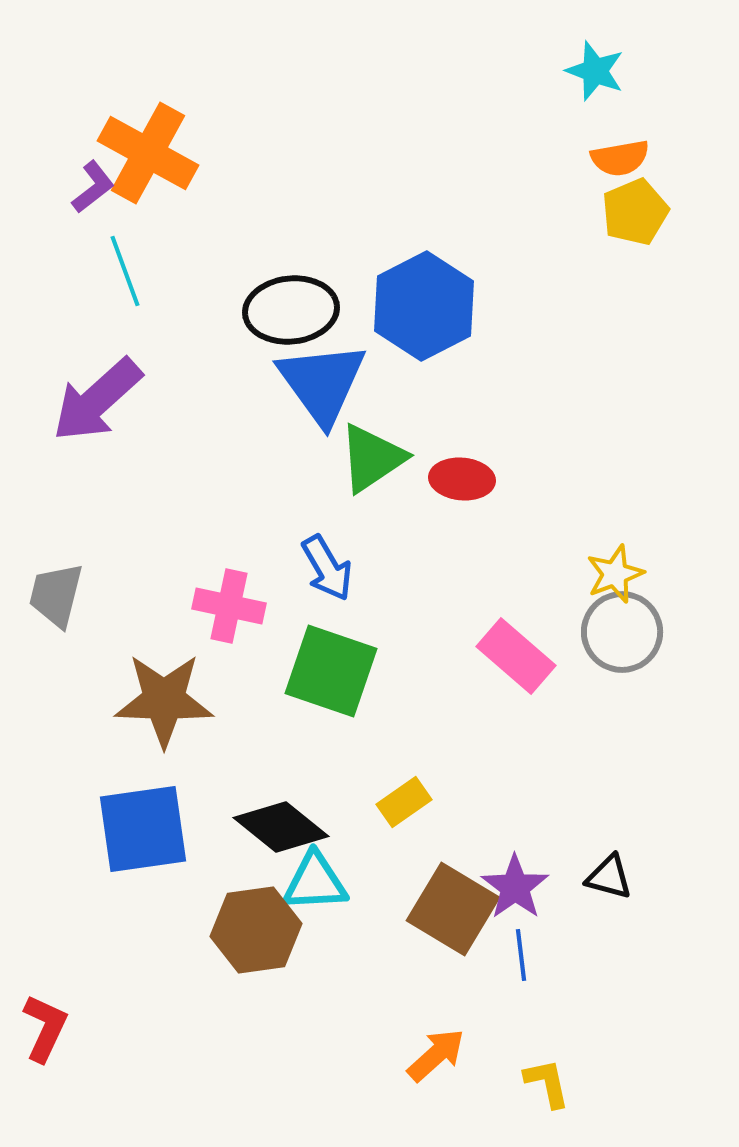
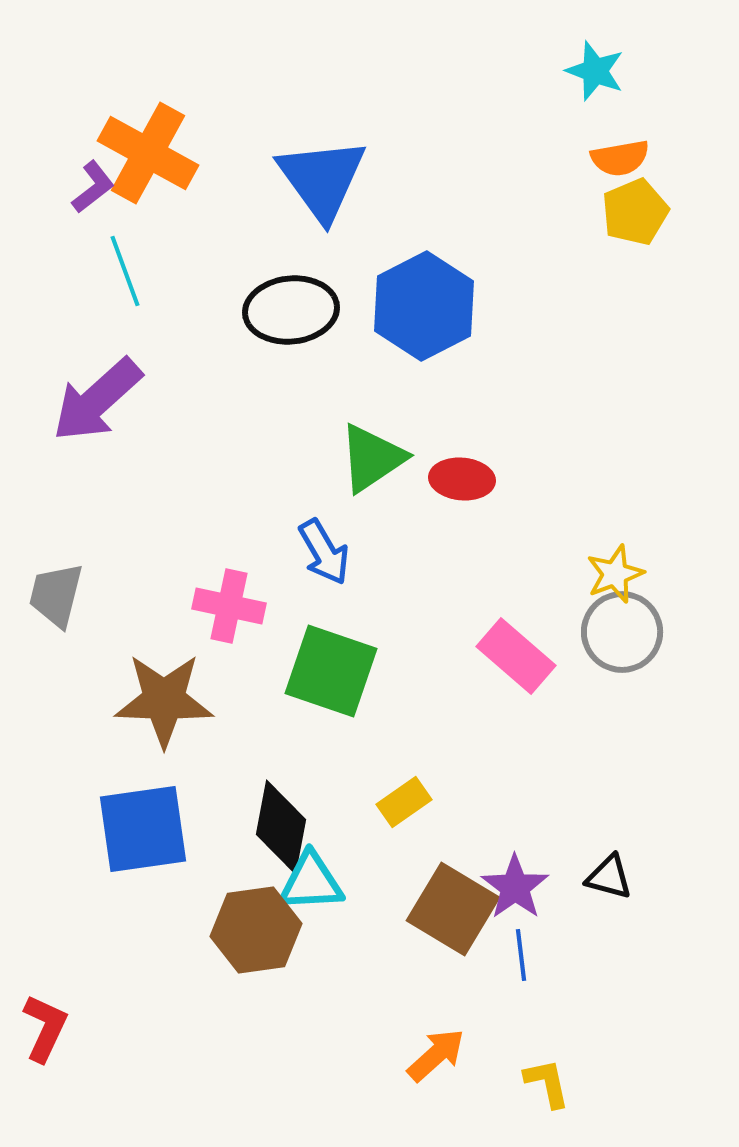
blue triangle: moved 204 px up
blue arrow: moved 3 px left, 16 px up
black diamond: rotated 62 degrees clockwise
cyan triangle: moved 4 px left
